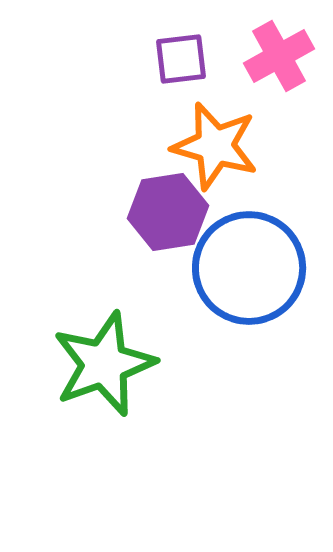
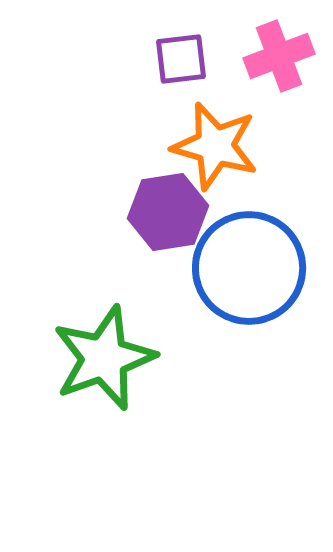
pink cross: rotated 8 degrees clockwise
green star: moved 6 px up
